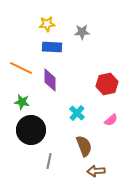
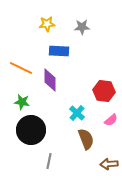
gray star: moved 5 px up
blue rectangle: moved 7 px right, 4 px down
red hexagon: moved 3 px left, 7 px down; rotated 20 degrees clockwise
brown semicircle: moved 2 px right, 7 px up
brown arrow: moved 13 px right, 7 px up
